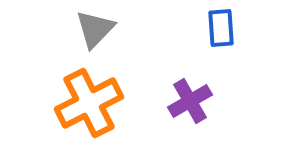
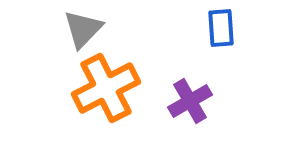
gray triangle: moved 12 px left
orange cross: moved 17 px right, 15 px up
